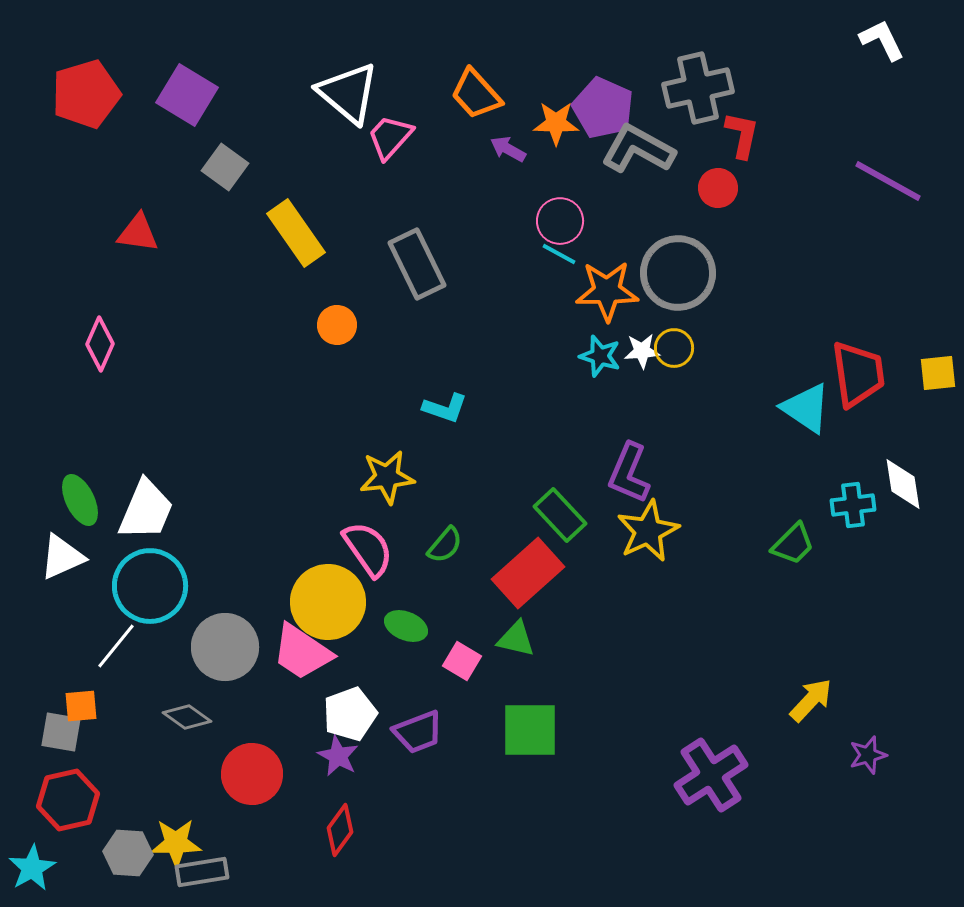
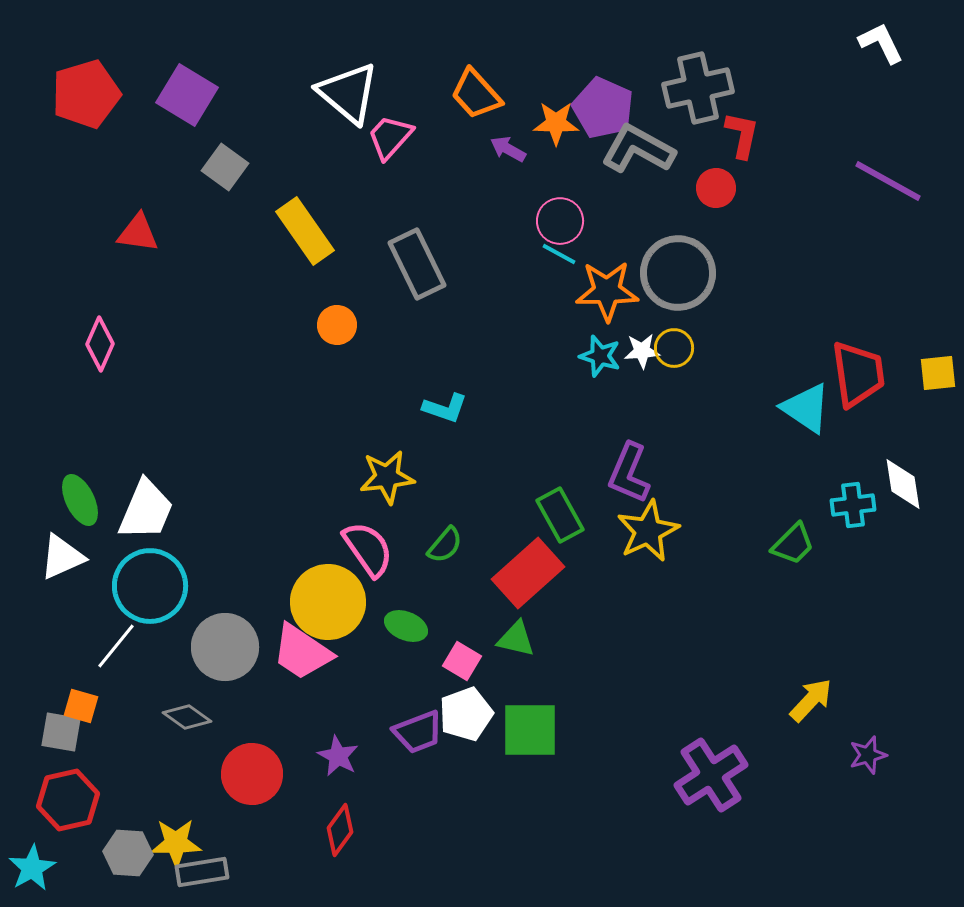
white L-shape at (882, 40): moved 1 px left, 3 px down
red circle at (718, 188): moved 2 px left
yellow rectangle at (296, 233): moved 9 px right, 2 px up
green rectangle at (560, 515): rotated 14 degrees clockwise
orange square at (81, 706): rotated 21 degrees clockwise
white pentagon at (350, 714): moved 116 px right
